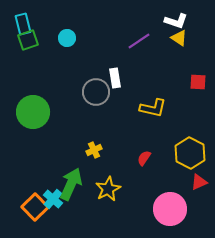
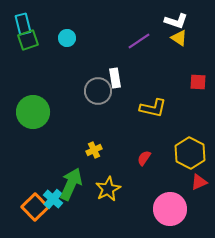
gray circle: moved 2 px right, 1 px up
